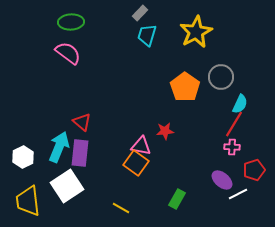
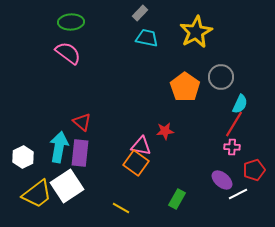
cyan trapezoid: moved 3 px down; rotated 85 degrees clockwise
cyan arrow: rotated 12 degrees counterclockwise
yellow trapezoid: moved 9 px right, 7 px up; rotated 120 degrees counterclockwise
